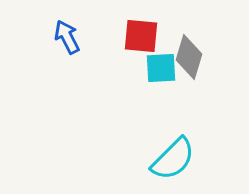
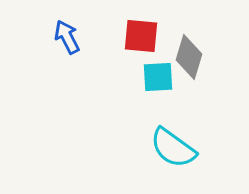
cyan square: moved 3 px left, 9 px down
cyan semicircle: moved 11 px up; rotated 81 degrees clockwise
